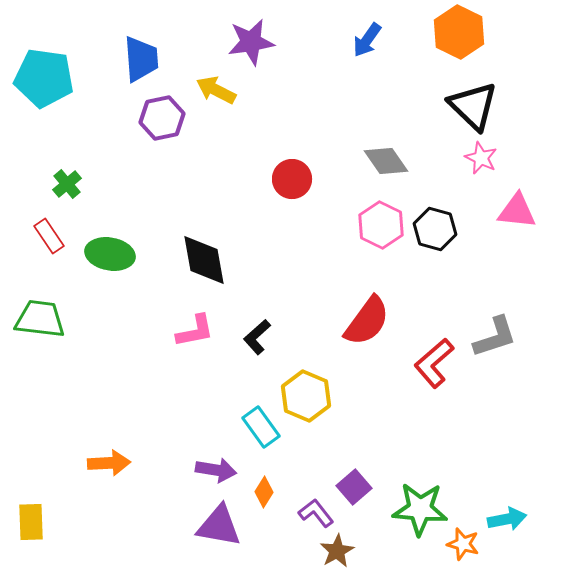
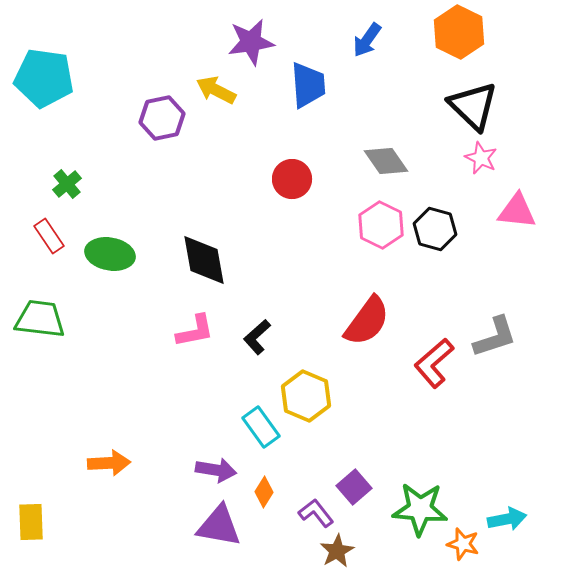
blue trapezoid: moved 167 px right, 26 px down
